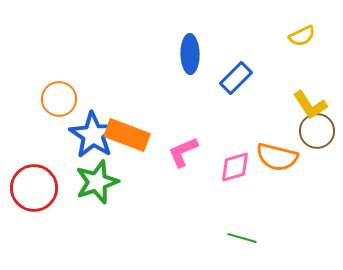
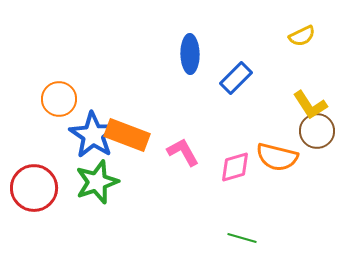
pink L-shape: rotated 84 degrees clockwise
